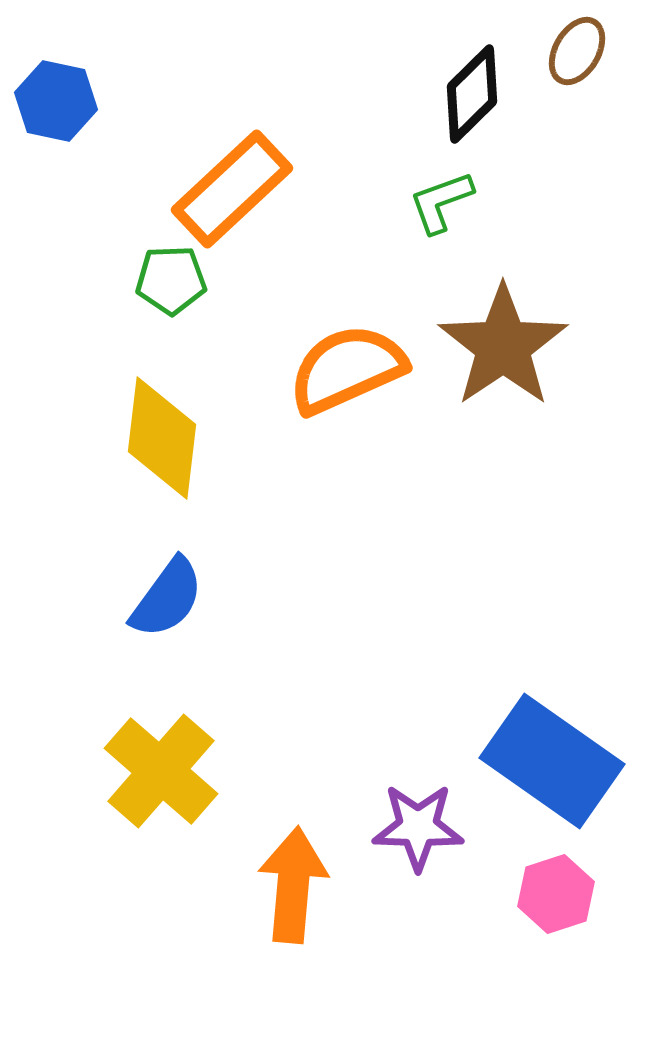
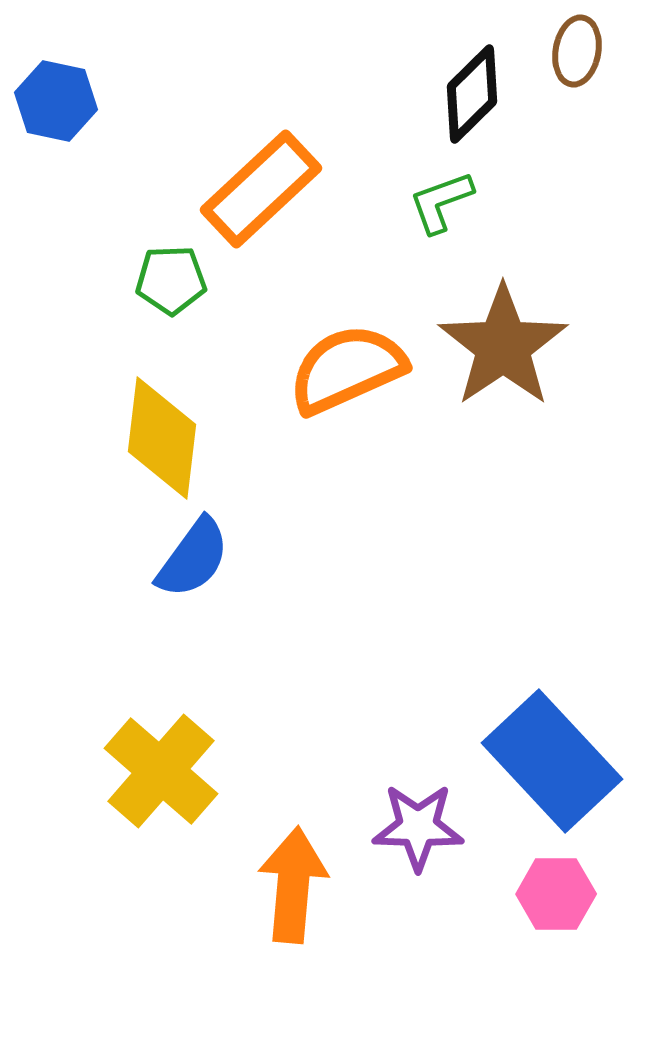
brown ellipse: rotated 20 degrees counterclockwise
orange rectangle: moved 29 px right
blue semicircle: moved 26 px right, 40 px up
blue rectangle: rotated 12 degrees clockwise
pink hexagon: rotated 18 degrees clockwise
